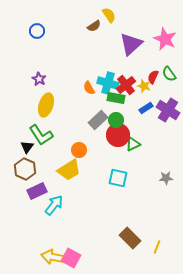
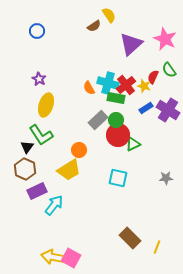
green semicircle: moved 4 px up
